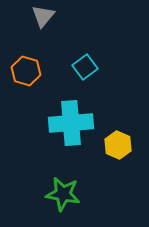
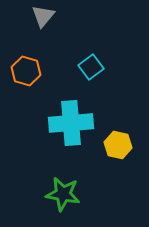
cyan square: moved 6 px right
yellow hexagon: rotated 12 degrees counterclockwise
